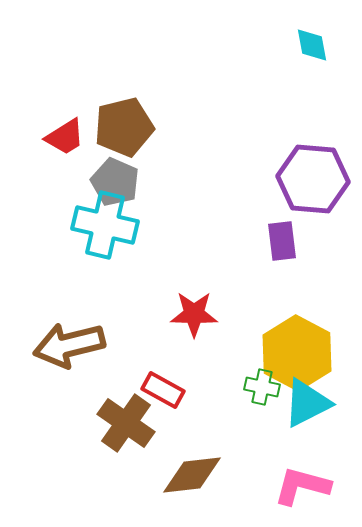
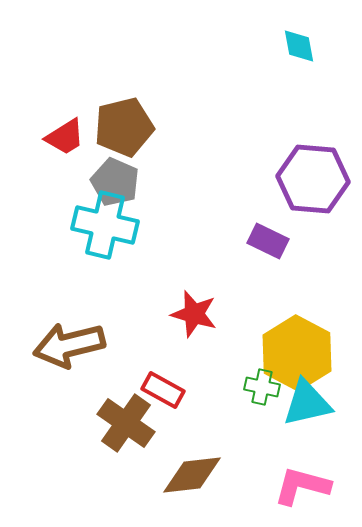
cyan diamond: moved 13 px left, 1 px down
purple rectangle: moved 14 px left; rotated 57 degrees counterclockwise
red star: rotated 15 degrees clockwise
cyan triangle: rotated 14 degrees clockwise
